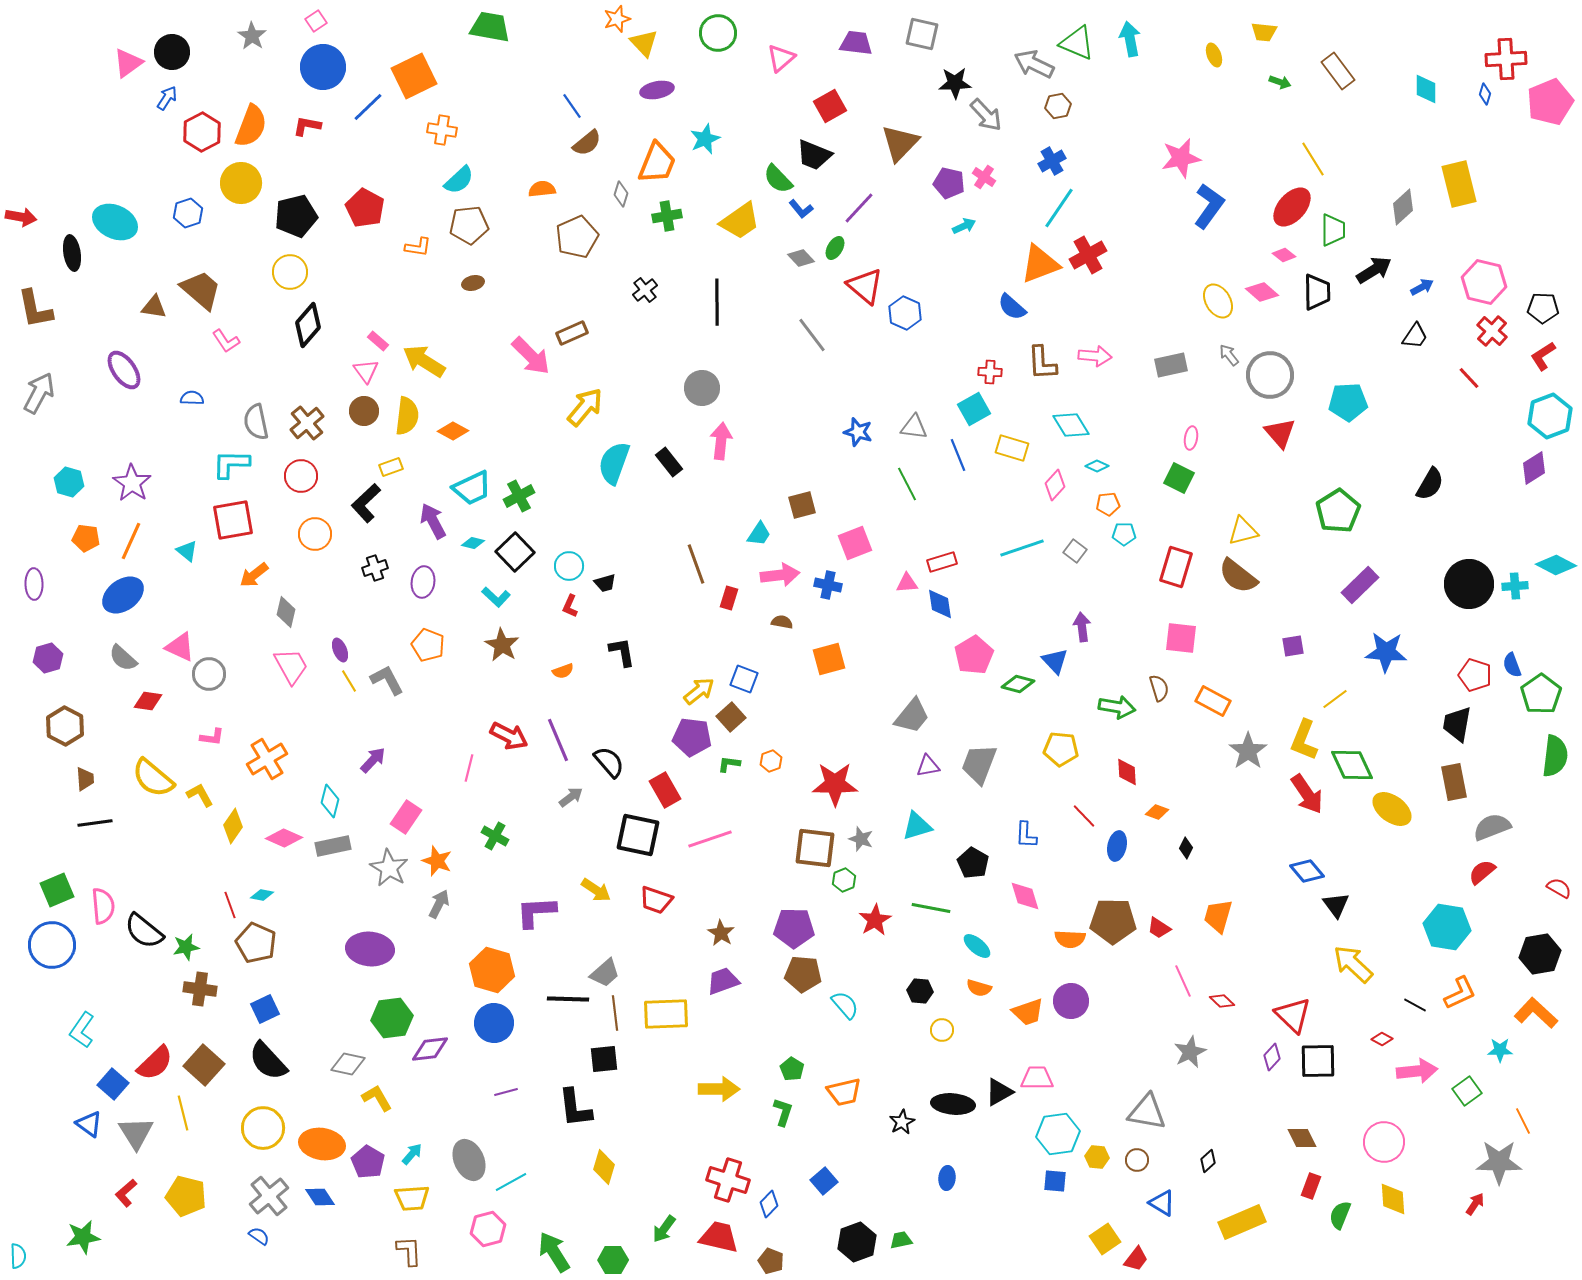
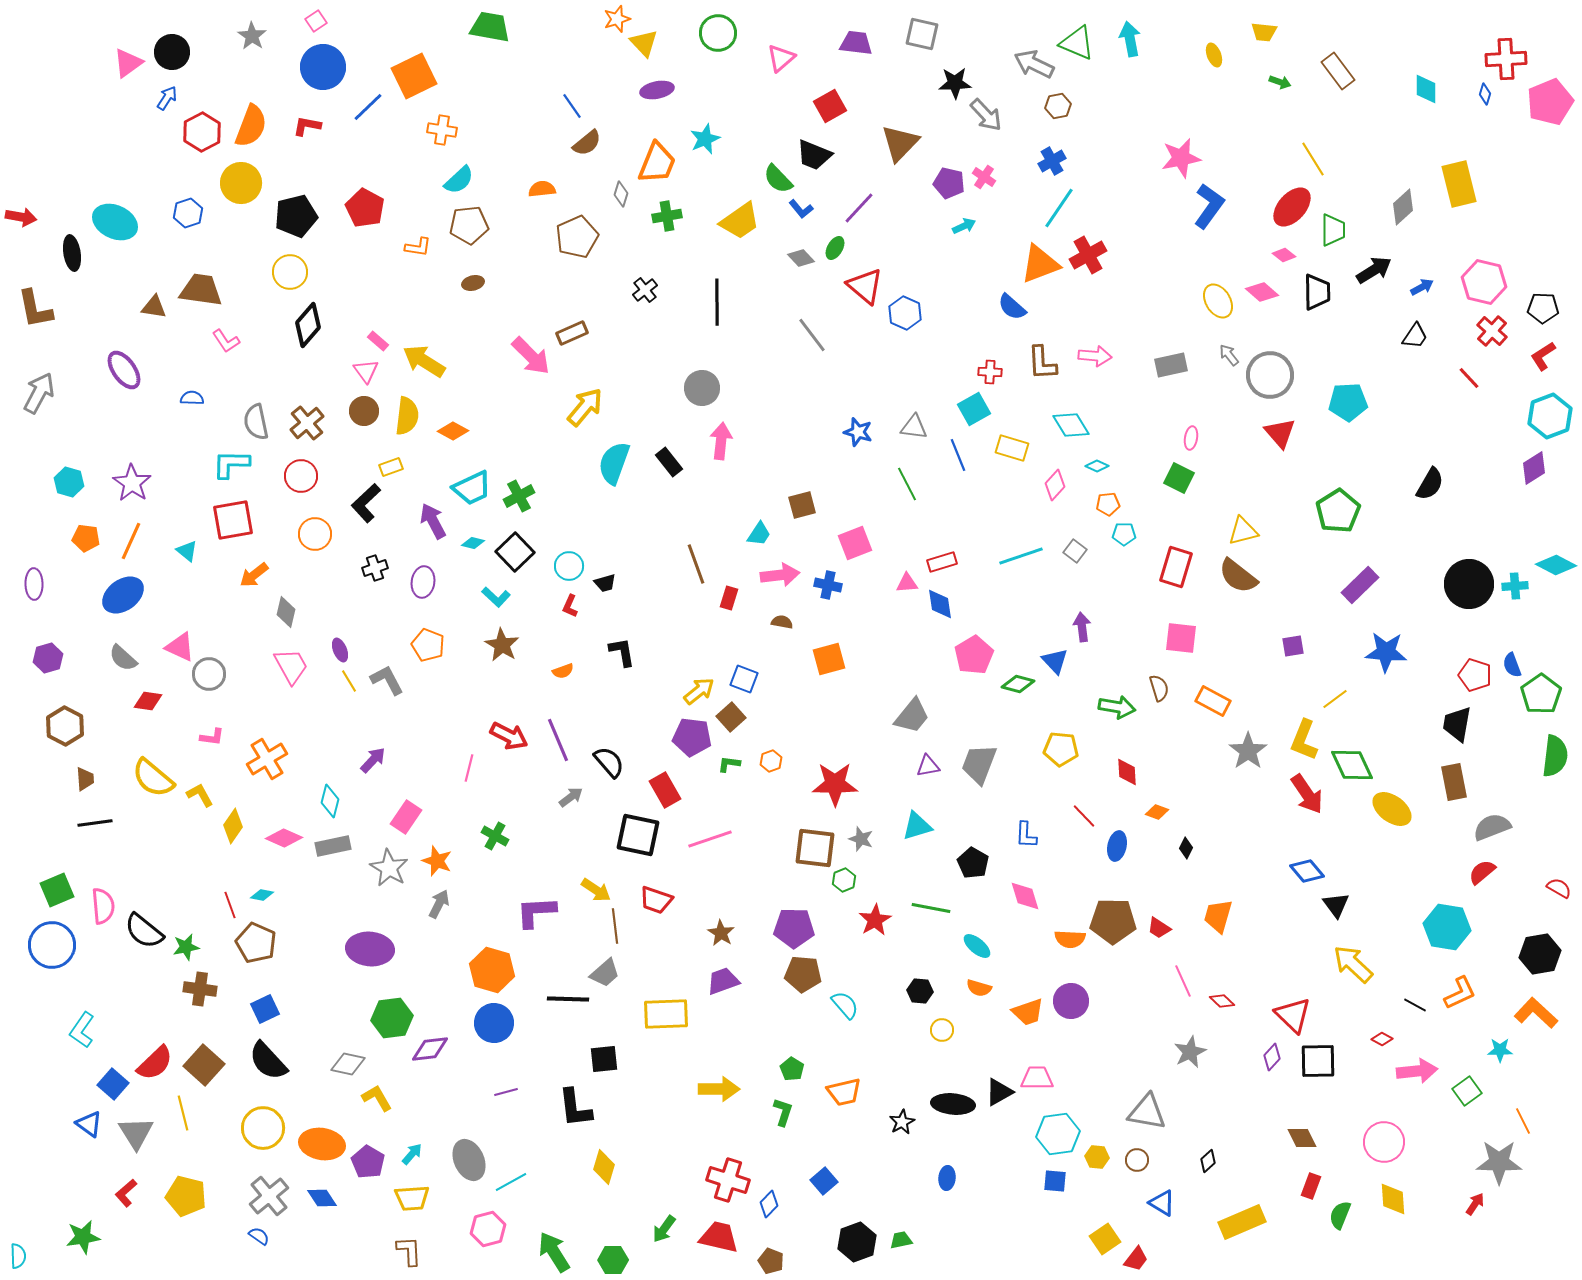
brown trapezoid at (201, 290): rotated 33 degrees counterclockwise
cyan line at (1022, 548): moved 1 px left, 8 px down
brown line at (615, 1013): moved 87 px up
blue diamond at (320, 1197): moved 2 px right, 1 px down
